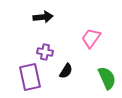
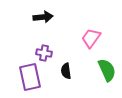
purple cross: moved 1 px left, 1 px down
black semicircle: rotated 140 degrees clockwise
green semicircle: moved 8 px up
